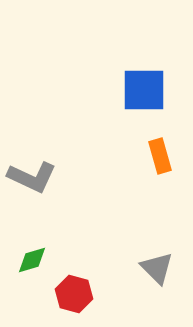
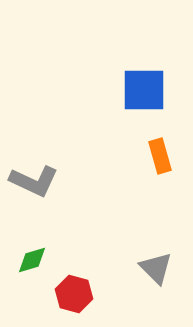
gray L-shape: moved 2 px right, 4 px down
gray triangle: moved 1 px left
